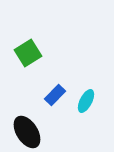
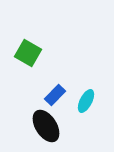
green square: rotated 28 degrees counterclockwise
black ellipse: moved 19 px right, 6 px up
